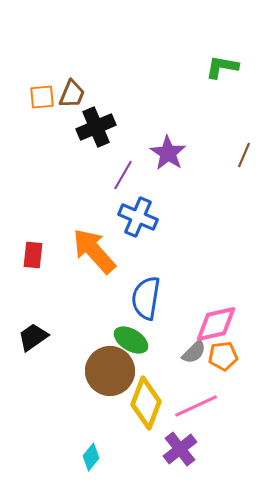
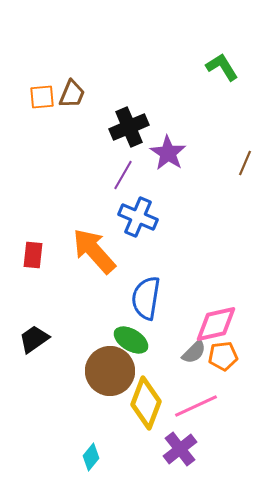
green L-shape: rotated 48 degrees clockwise
black cross: moved 33 px right
brown line: moved 1 px right, 8 px down
black trapezoid: moved 1 px right, 2 px down
